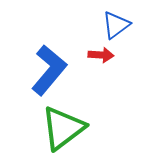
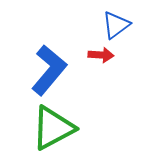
green triangle: moved 10 px left; rotated 9 degrees clockwise
